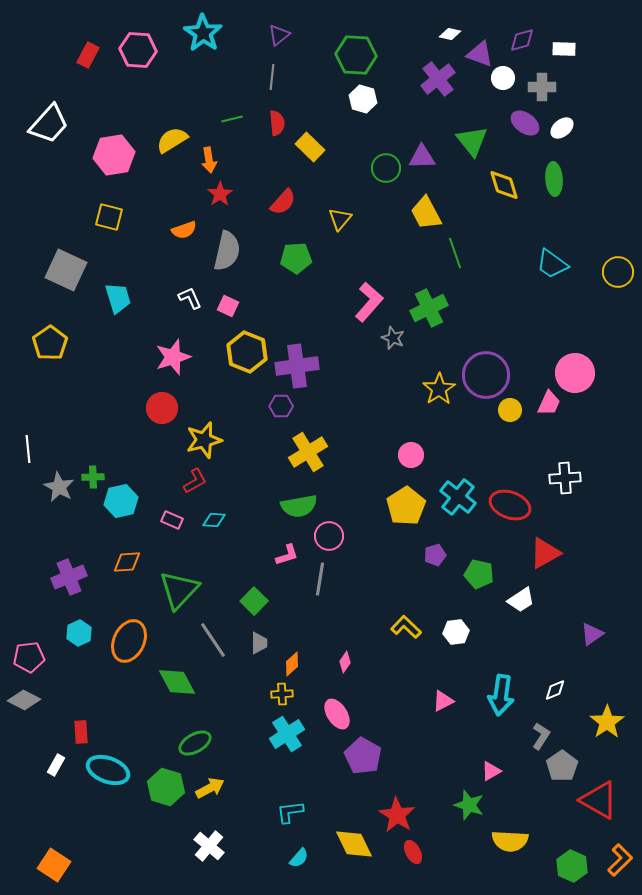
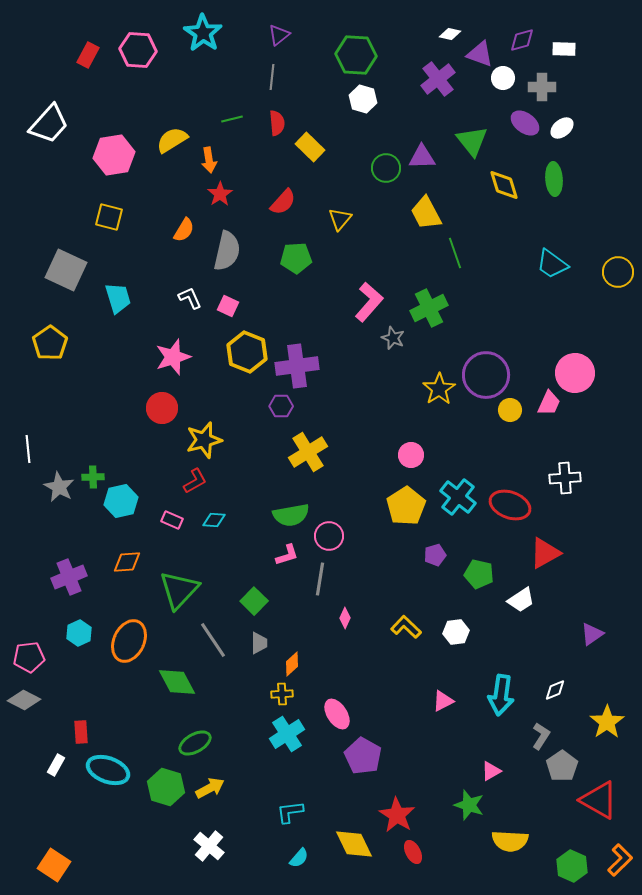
orange semicircle at (184, 230): rotated 40 degrees counterclockwise
green semicircle at (299, 506): moved 8 px left, 9 px down
pink diamond at (345, 662): moved 44 px up; rotated 10 degrees counterclockwise
